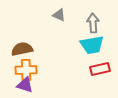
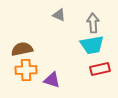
purple triangle: moved 27 px right, 5 px up
